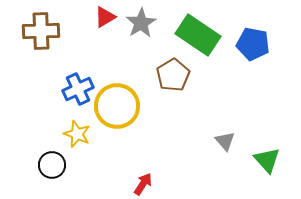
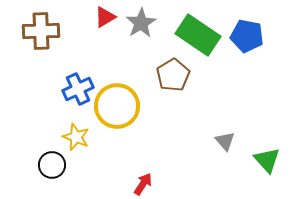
blue pentagon: moved 6 px left, 8 px up
yellow star: moved 1 px left, 3 px down
